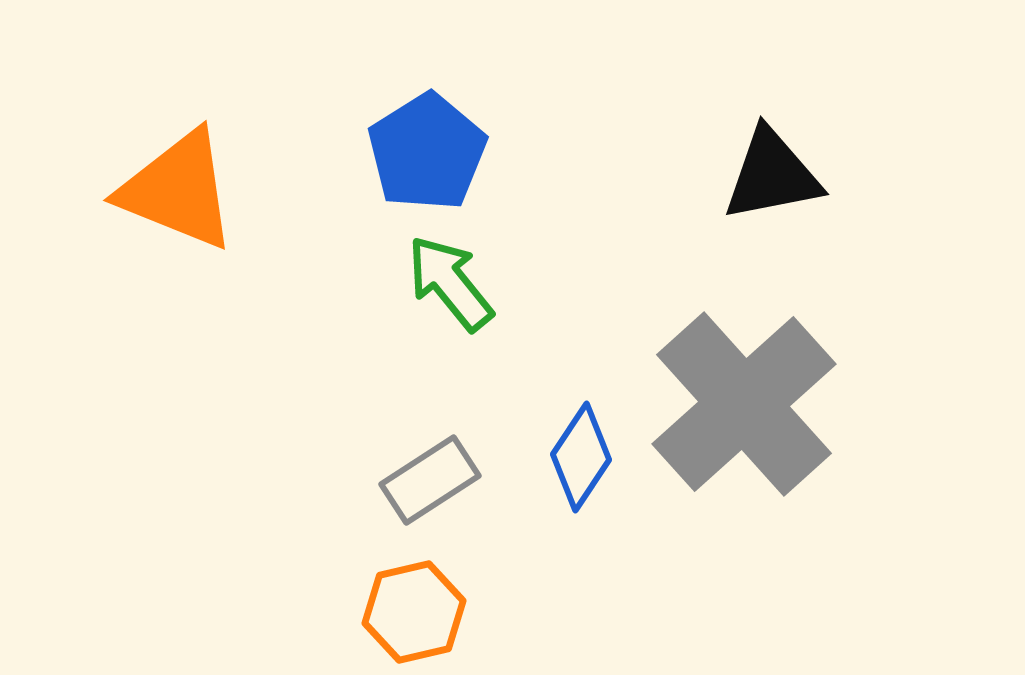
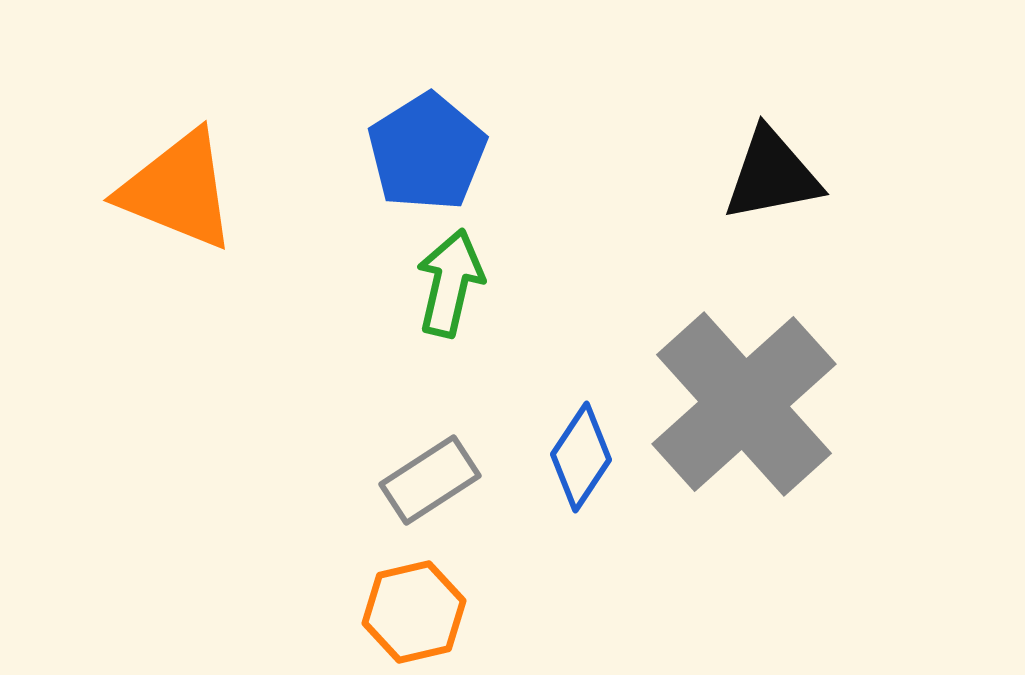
green arrow: rotated 52 degrees clockwise
